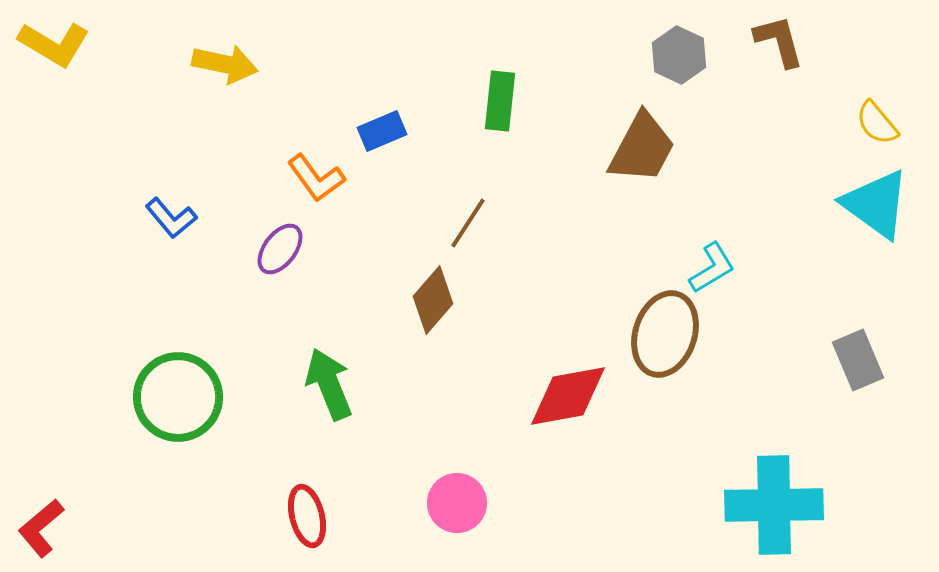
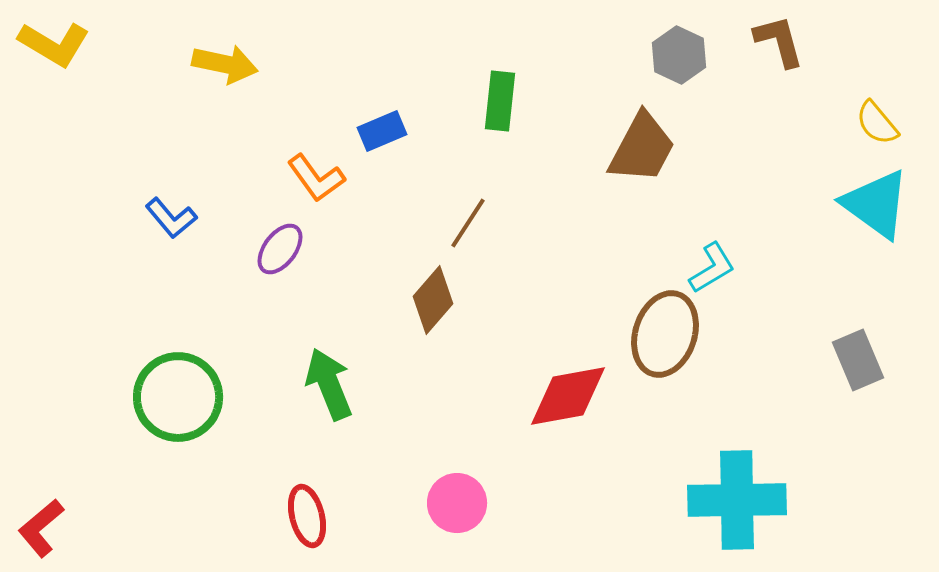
cyan cross: moved 37 px left, 5 px up
